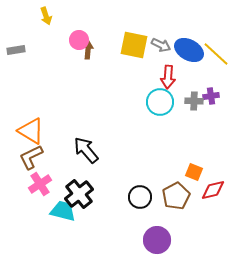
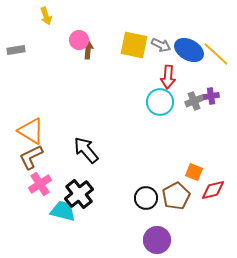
gray cross: rotated 24 degrees counterclockwise
black circle: moved 6 px right, 1 px down
